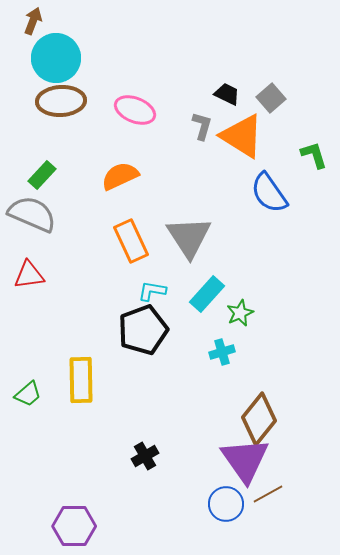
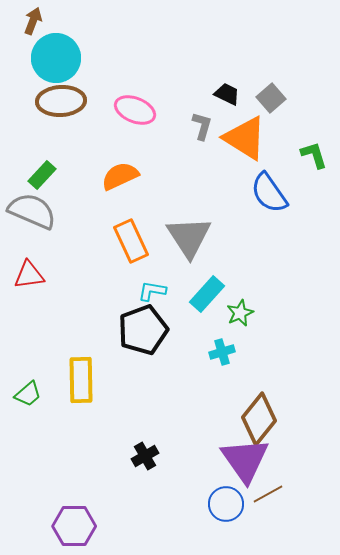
orange triangle: moved 3 px right, 2 px down
gray semicircle: moved 3 px up
